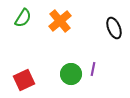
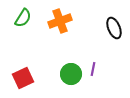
orange cross: rotated 20 degrees clockwise
red square: moved 1 px left, 2 px up
